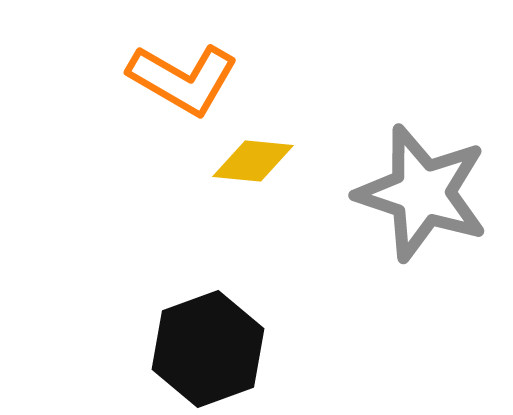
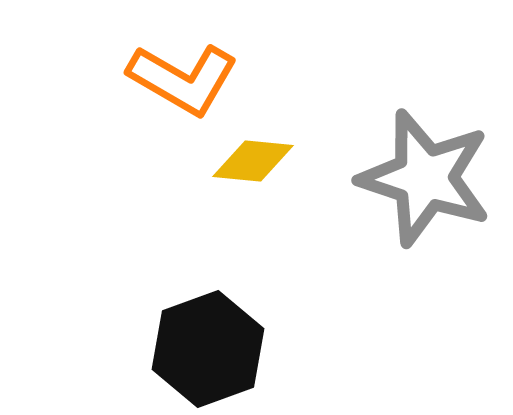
gray star: moved 3 px right, 15 px up
